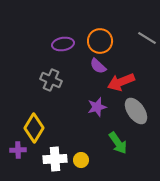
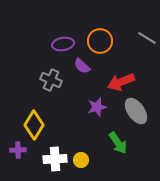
purple semicircle: moved 16 px left
yellow diamond: moved 3 px up
